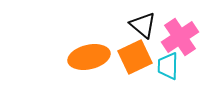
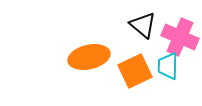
pink cross: rotated 33 degrees counterclockwise
orange square: moved 14 px down
